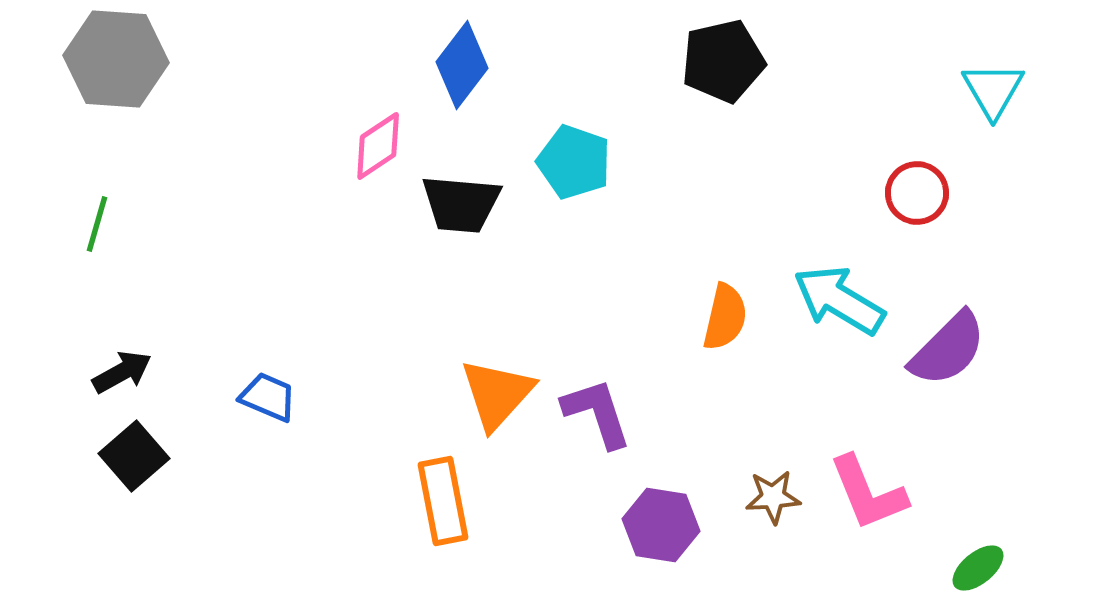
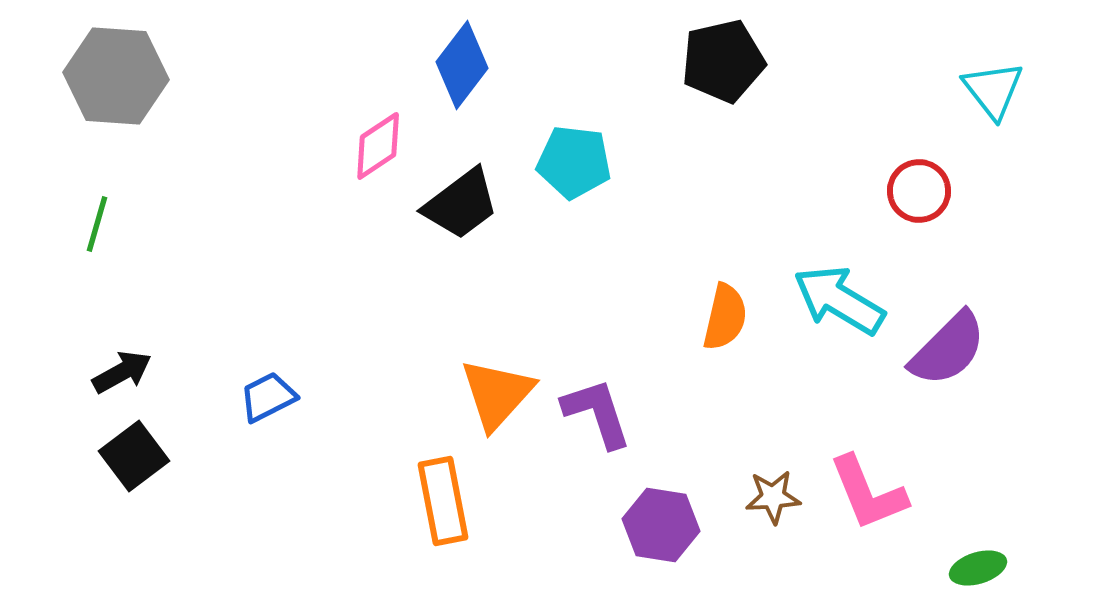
gray hexagon: moved 17 px down
cyan triangle: rotated 8 degrees counterclockwise
cyan pentagon: rotated 12 degrees counterclockwise
red circle: moved 2 px right, 2 px up
black trapezoid: rotated 42 degrees counterclockwise
blue trapezoid: rotated 50 degrees counterclockwise
black square: rotated 4 degrees clockwise
green ellipse: rotated 22 degrees clockwise
